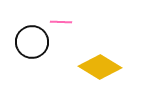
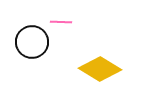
yellow diamond: moved 2 px down
